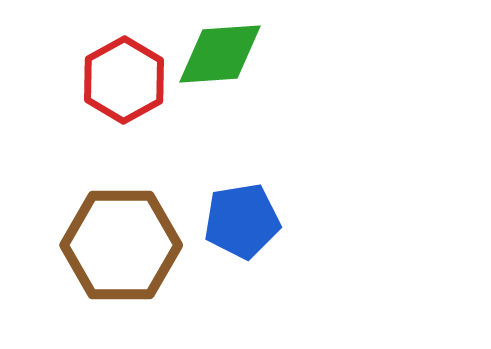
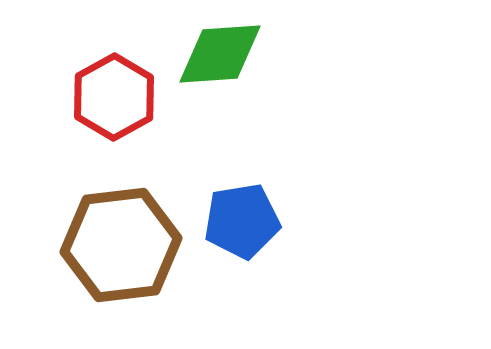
red hexagon: moved 10 px left, 17 px down
brown hexagon: rotated 7 degrees counterclockwise
